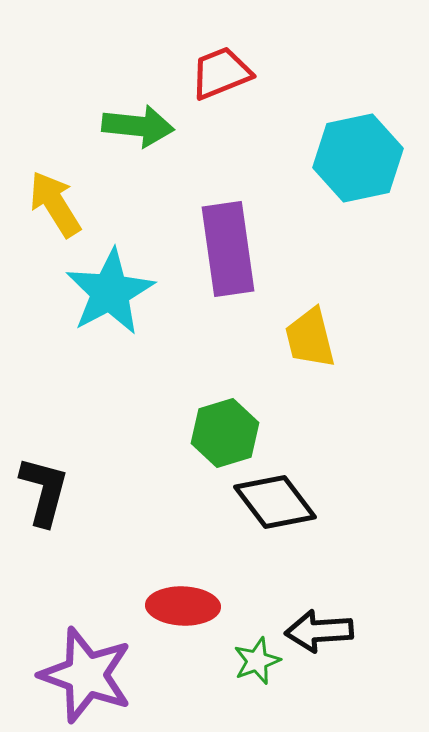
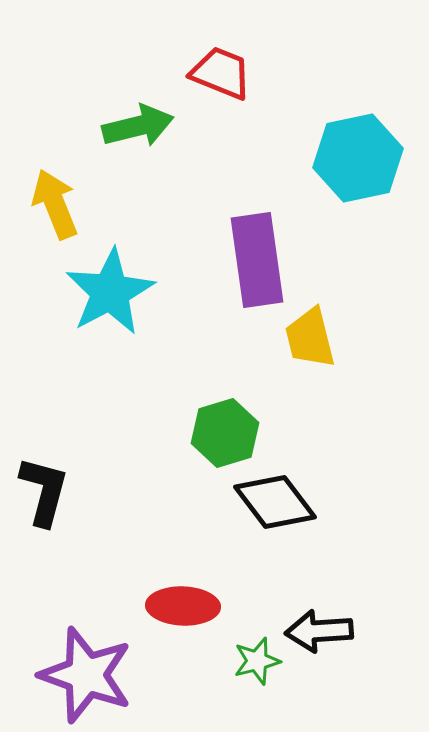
red trapezoid: rotated 44 degrees clockwise
green arrow: rotated 20 degrees counterclockwise
yellow arrow: rotated 10 degrees clockwise
purple rectangle: moved 29 px right, 11 px down
green star: rotated 6 degrees clockwise
